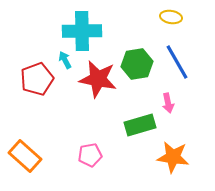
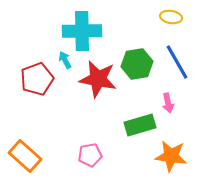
orange star: moved 2 px left, 1 px up
